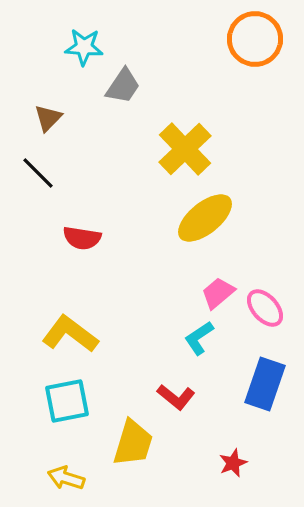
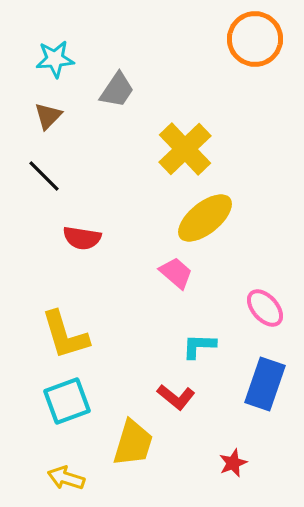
cyan star: moved 29 px left, 12 px down; rotated 9 degrees counterclockwise
gray trapezoid: moved 6 px left, 4 px down
brown triangle: moved 2 px up
black line: moved 6 px right, 3 px down
pink trapezoid: moved 42 px left, 20 px up; rotated 81 degrees clockwise
yellow L-shape: moved 5 px left, 1 px down; rotated 144 degrees counterclockwise
cyan L-shape: moved 8 px down; rotated 36 degrees clockwise
cyan square: rotated 9 degrees counterclockwise
